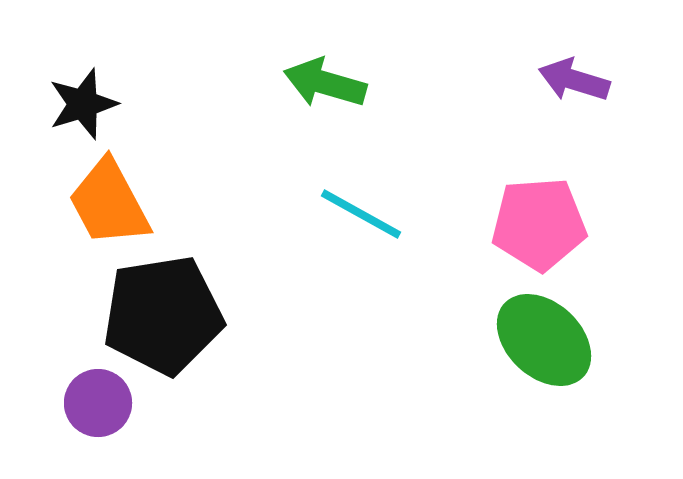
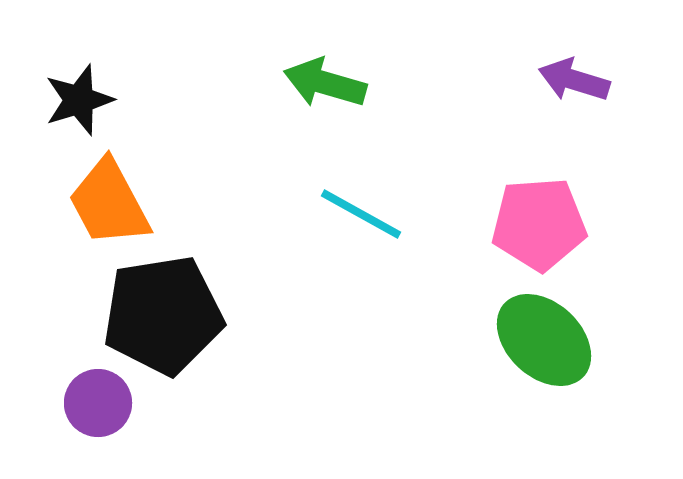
black star: moved 4 px left, 4 px up
